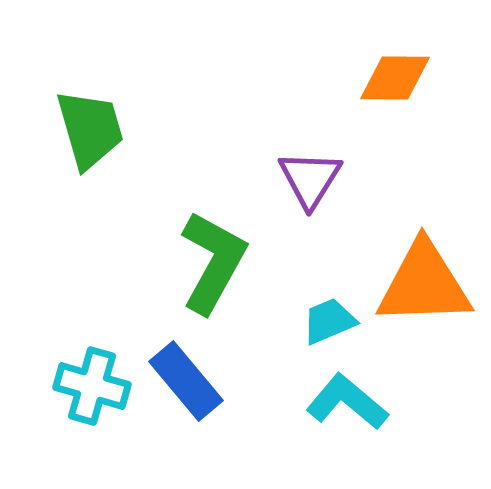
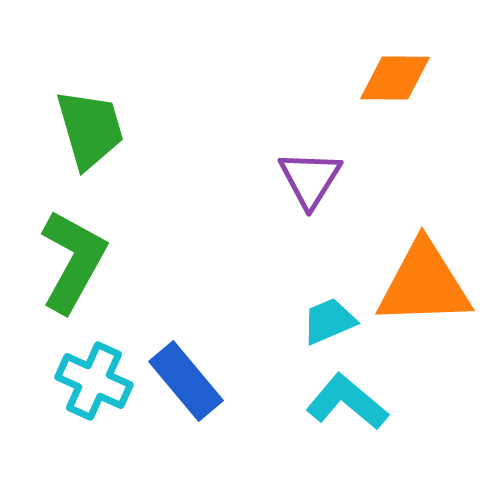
green L-shape: moved 140 px left, 1 px up
cyan cross: moved 2 px right, 5 px up; rotated 8 degrees clockwise
